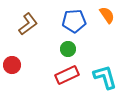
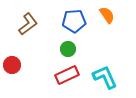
cyan L-shape: rotated 8 degrees counterclockwise
